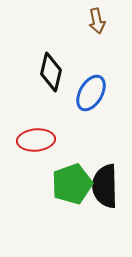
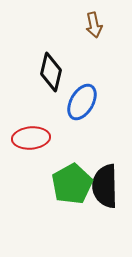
brown arrow: moved 3 px left, 4 px down
blue ellipse: moved 9 px left, 9 px down
red ellipse: moved 5 px left, 2 px up
green pentagon: rotated 9 degrees counterclockwise
